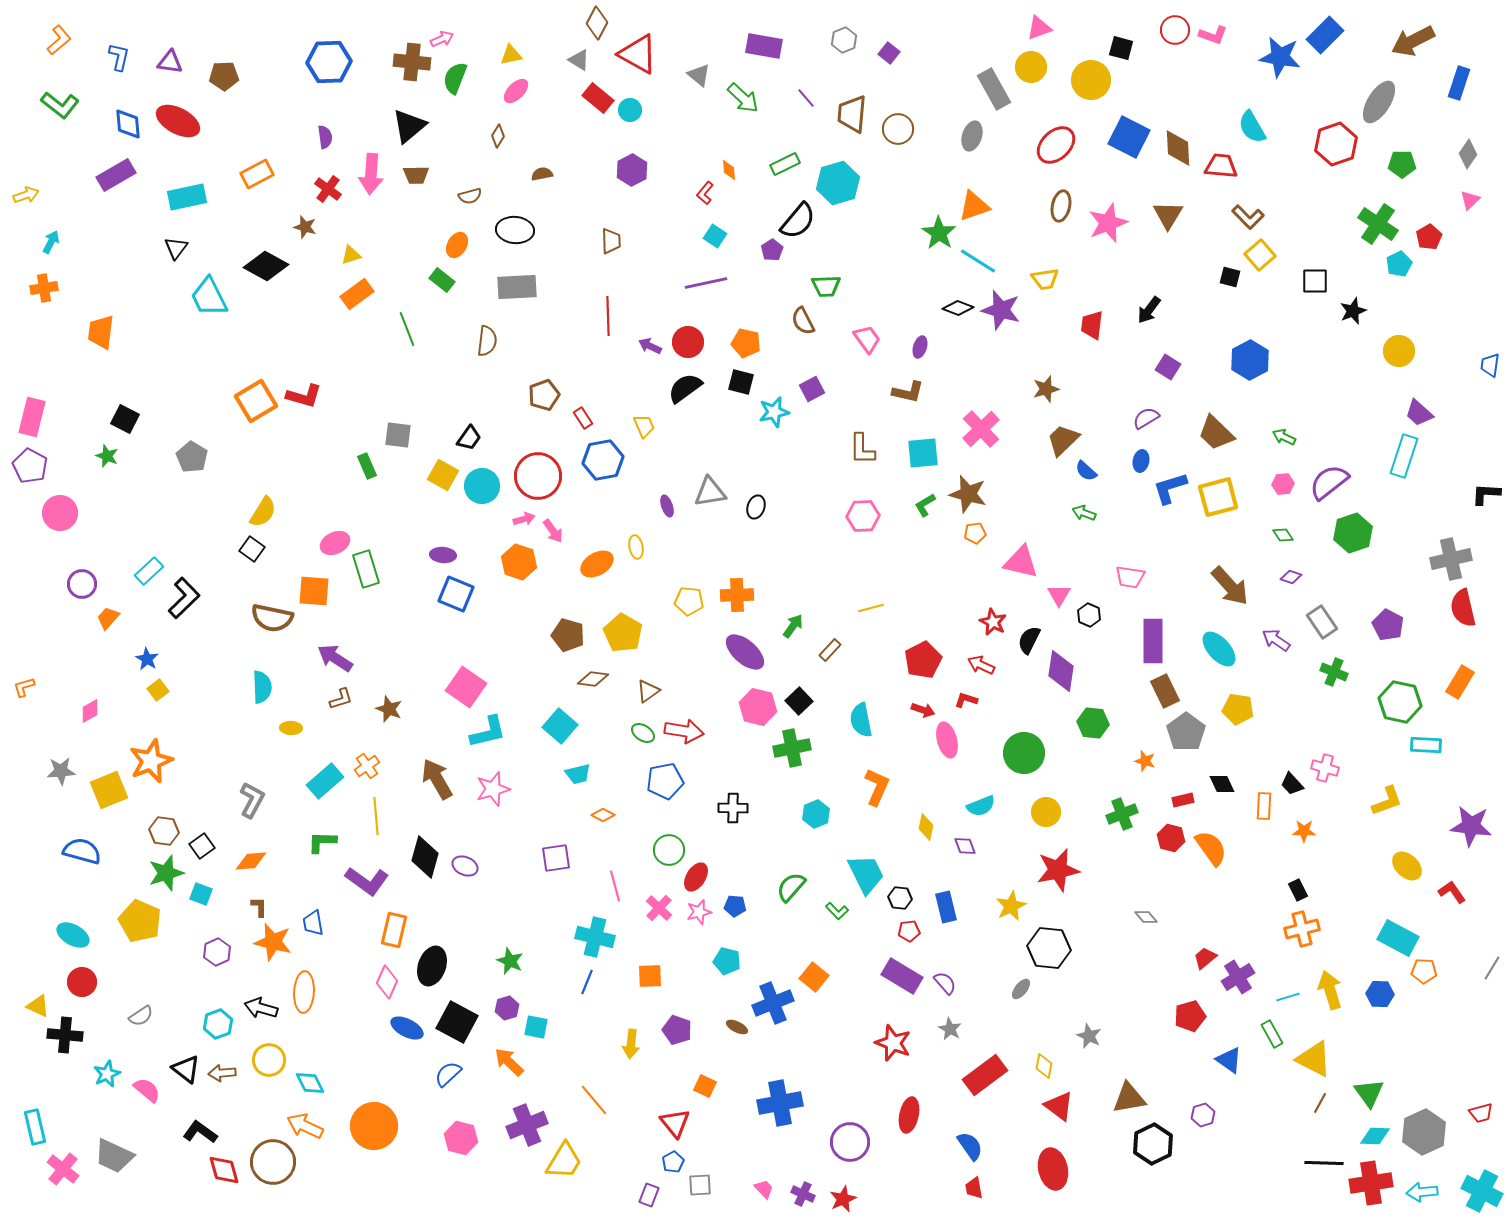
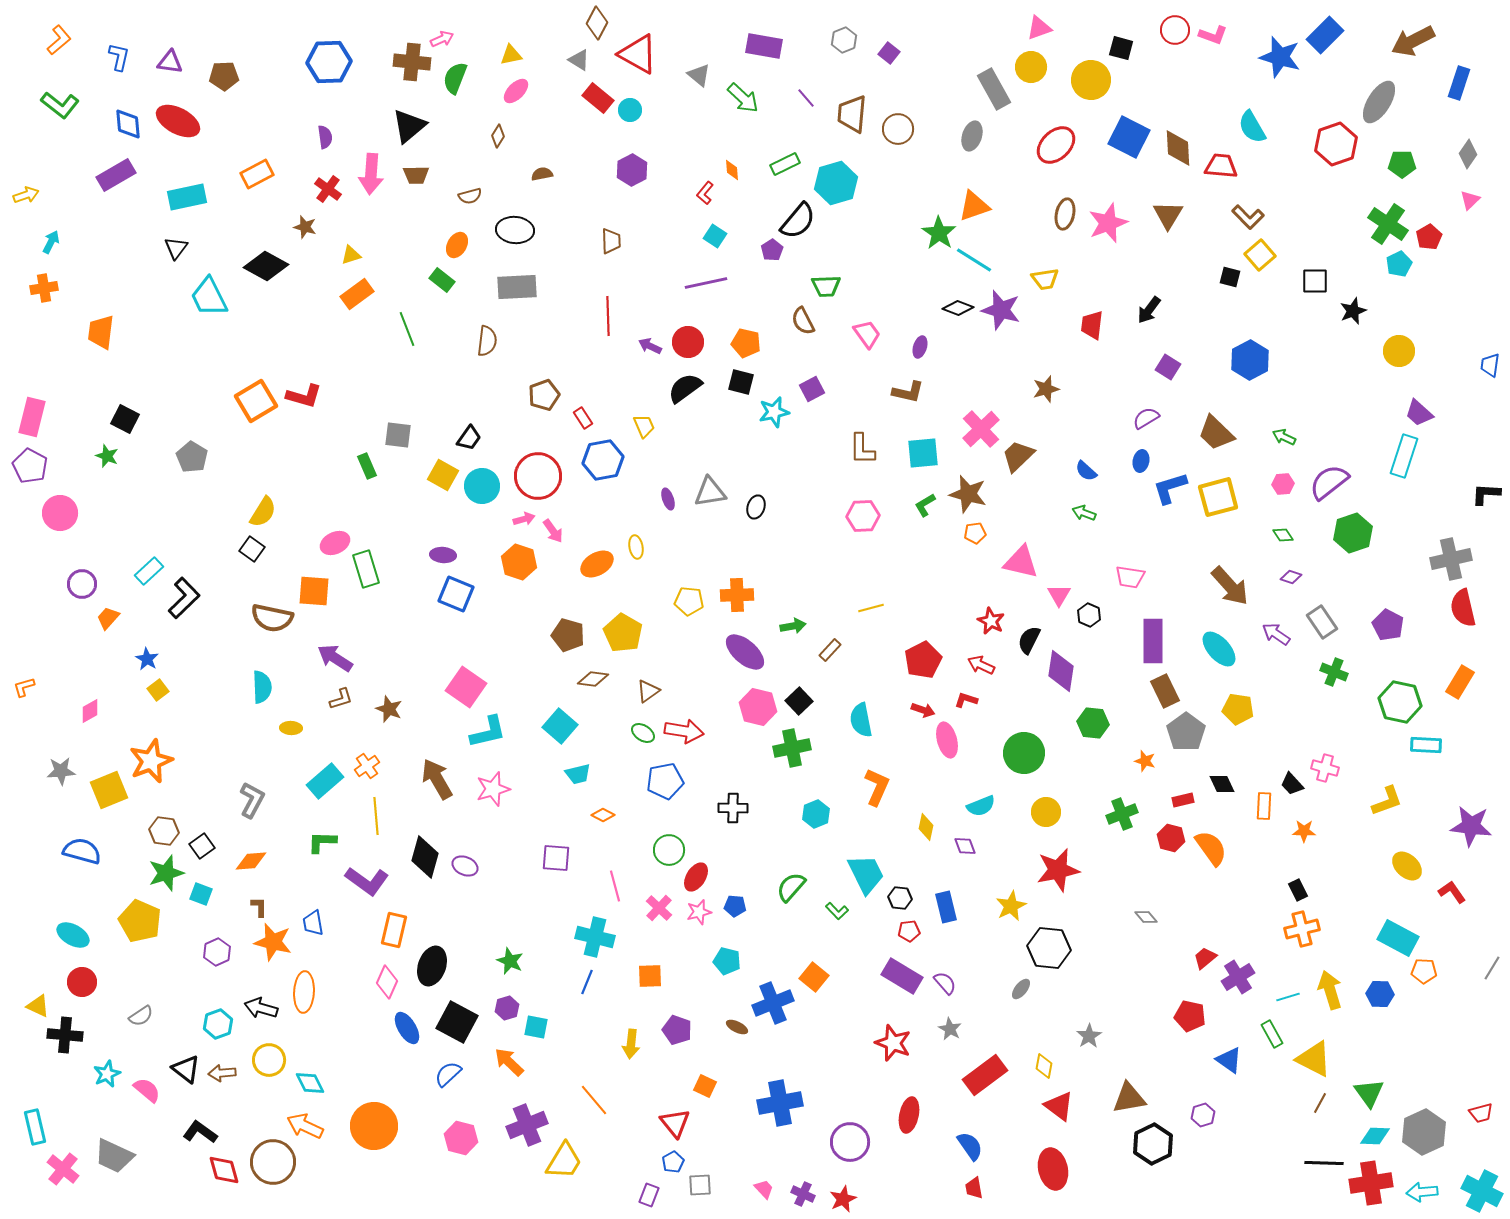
blue star at (1280, 57): rotated 6 degrees clockwise
orange diamond at (729, 170): moved 3 px right
cyan hexagon at (838, 183): moved 2 px left
brown ellipse at (1061, 206): moved 4 px right, 8 px down
green cross at (1378, 224): moved 10 px right
cyan line at (978, 261): moved 4 px left, 1 px up
pink trapezoid at (867, 339): moved 5 px up
brown trapezoid at (1063, 440): moved 45 px left, 16 px down
purple ellipse at (667, 506): moved 1 px right, 7 px up
red star at (993, 622): moved 2 px left, 1 px up
green arrow at (793, 626): rotated 45 degrees clockwise
purple arrow at (1276, 640): moved 6 px up
purple square at (556, 858): rotated 12 degrees clockwise
red pentagon at (1190, 1016): rotated 28 degrees clockwise
blue ellipse at (407, 1028): rotated 32 degrees clockwise
gray star at (1089, 1036): rotated 15 degrees clockwise
